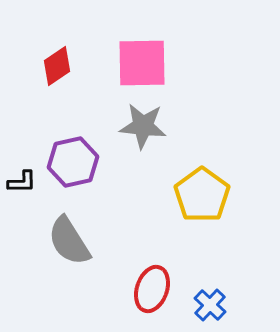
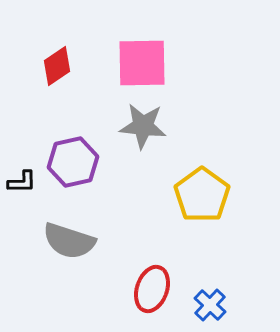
gray semicircle: rotated 40 degrees counterclockwise
